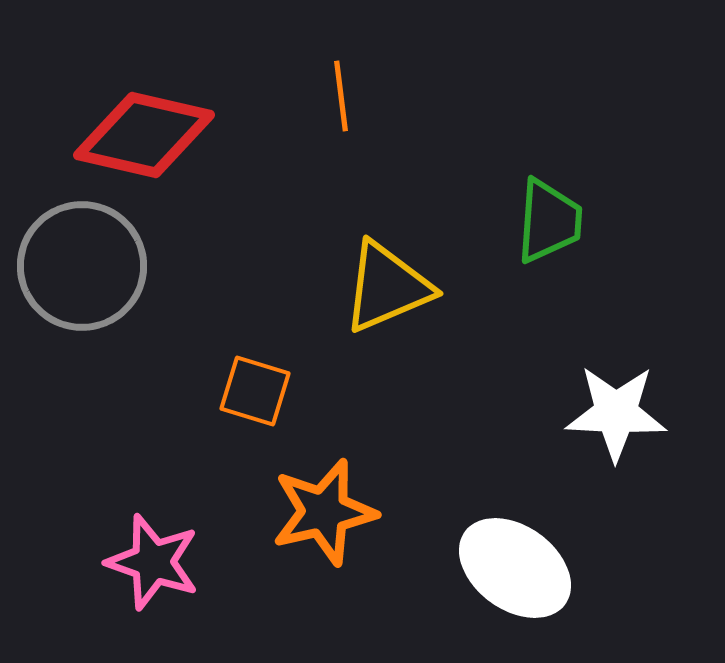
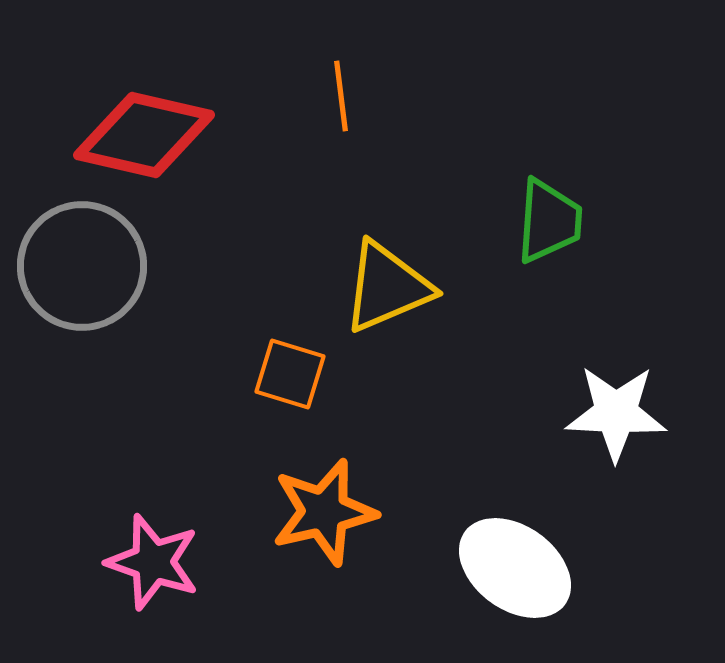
orange square: moved 35 px right, 17 px up
